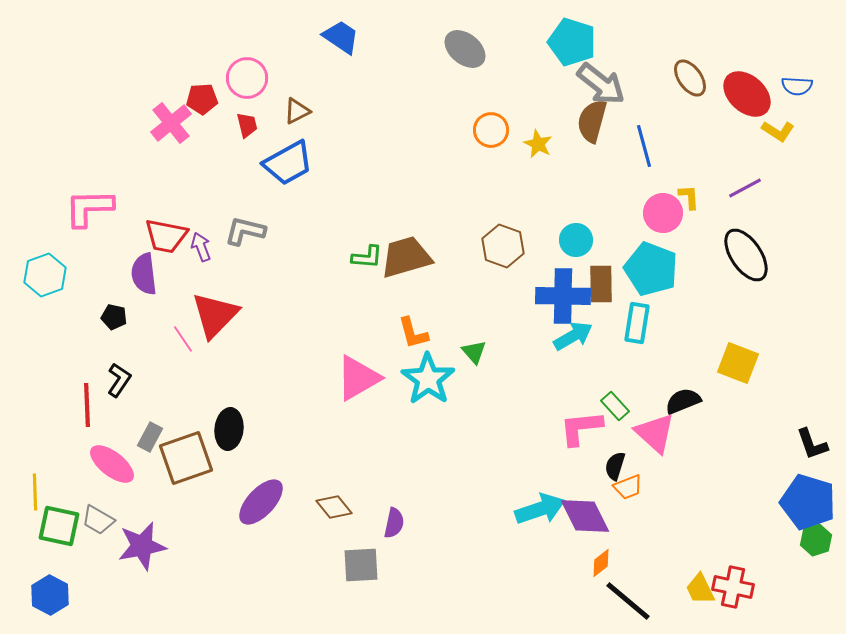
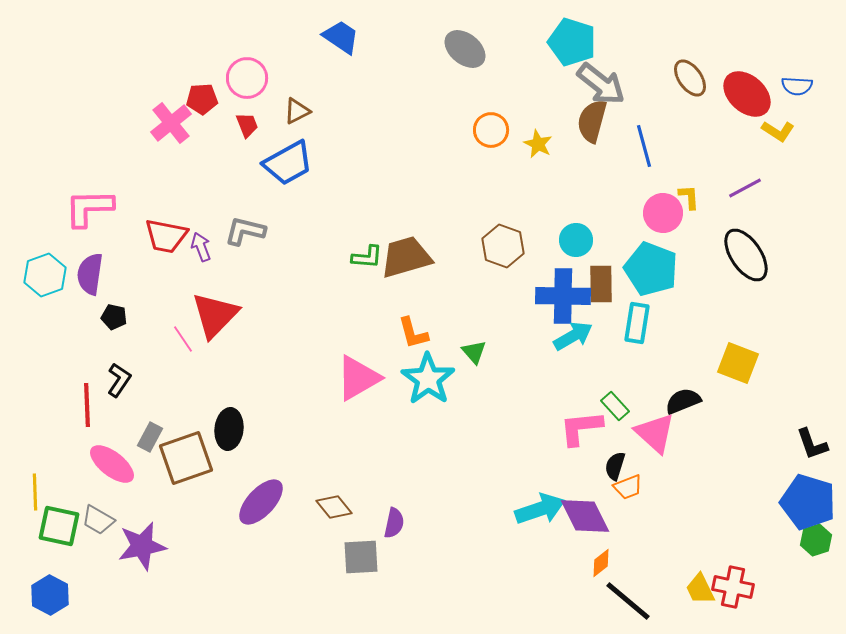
red trapezoid at (247, 125): rotated 8 degrees counterclockwise
purple semicircle at (144, 274): moved 54 px left; rotated 15 degrees clockwise
gray square at (361, 565): moved 8 px up
